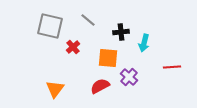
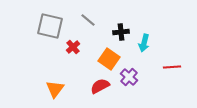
orange square: moved 1 px right, 1 px down; rotated 30 degrees clockwise
